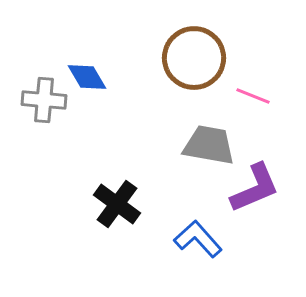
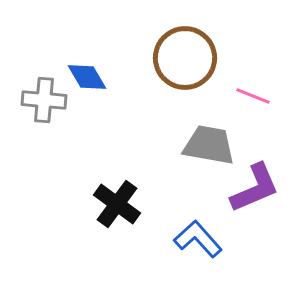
brown circle: moved 9 px left
